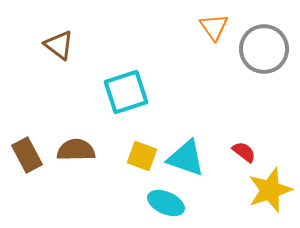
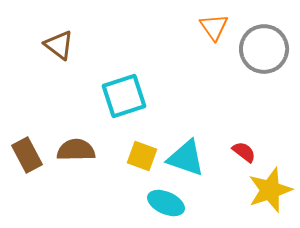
cyan square: moved 2 px left, 4 px down
